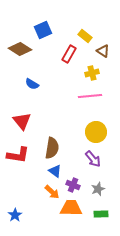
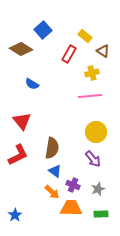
blue square: rotated 18 degrees counterclockwise
brown diamond: moved 1 px right
red L-shape: rotated 35 degrees counterclockwise
